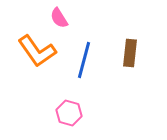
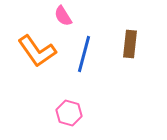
pink semicircle: moved 4 px right, 2 px up
brown rectangle: moved 9 px up
blue line: moved 6 px up
